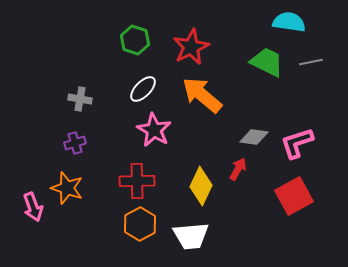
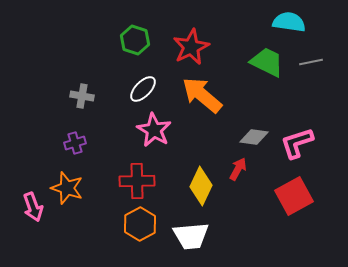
gray cross: moved 2 px right, 3 px up
